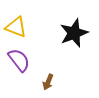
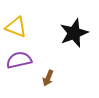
purple semicircle: rotated 65 degrees counterclockwise
brown arrow: moved 4 px up
